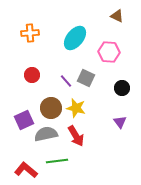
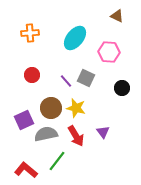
purple triangle: moved 17 px left, 10 px down
green line: rotated 45 degrees counterclockwise
